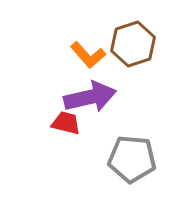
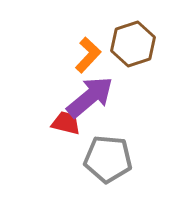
orange L-shape: rotated 96 degrees counterclockwise
purple arrow: rotated 27 degrees counterclockwise
gray pentagon: moved 24 px left
